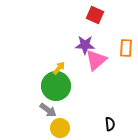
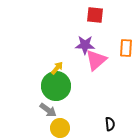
red square: rotated 18 degrees counterclockwise
yellow arrow: moved 2 px left
